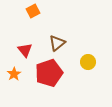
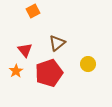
yellow circle: moved 2 px down
orange star: moved 2 px right, 3 px up
